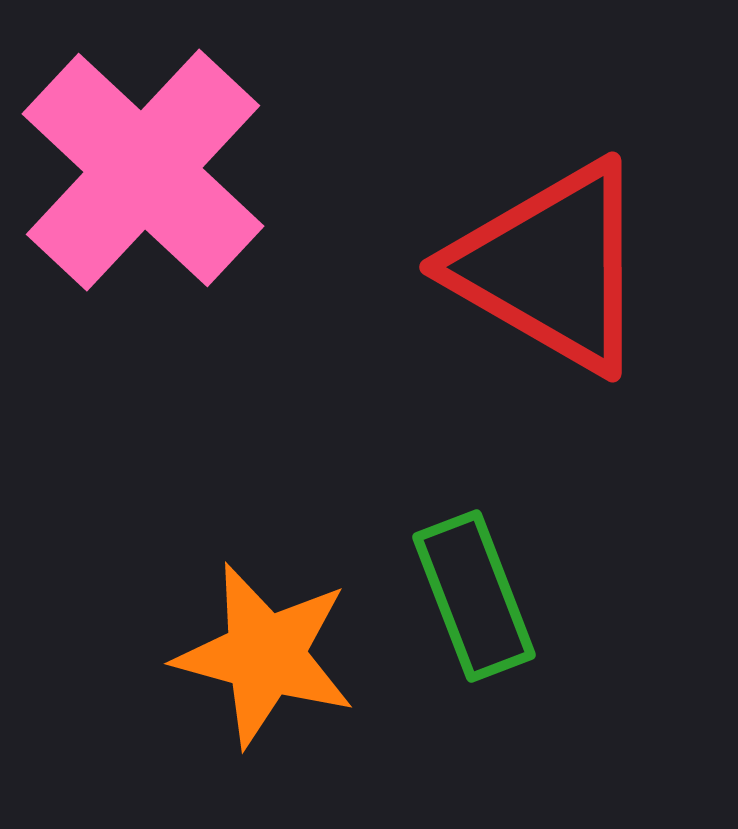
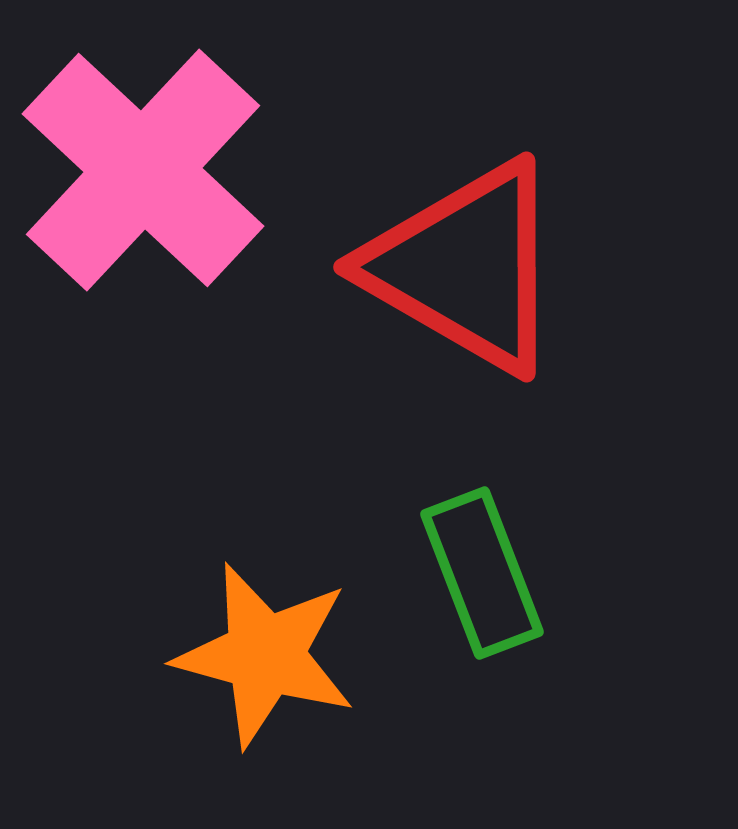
red triangle: moved 86 px left
green rectangle: moved 8 px right, 23 px up
